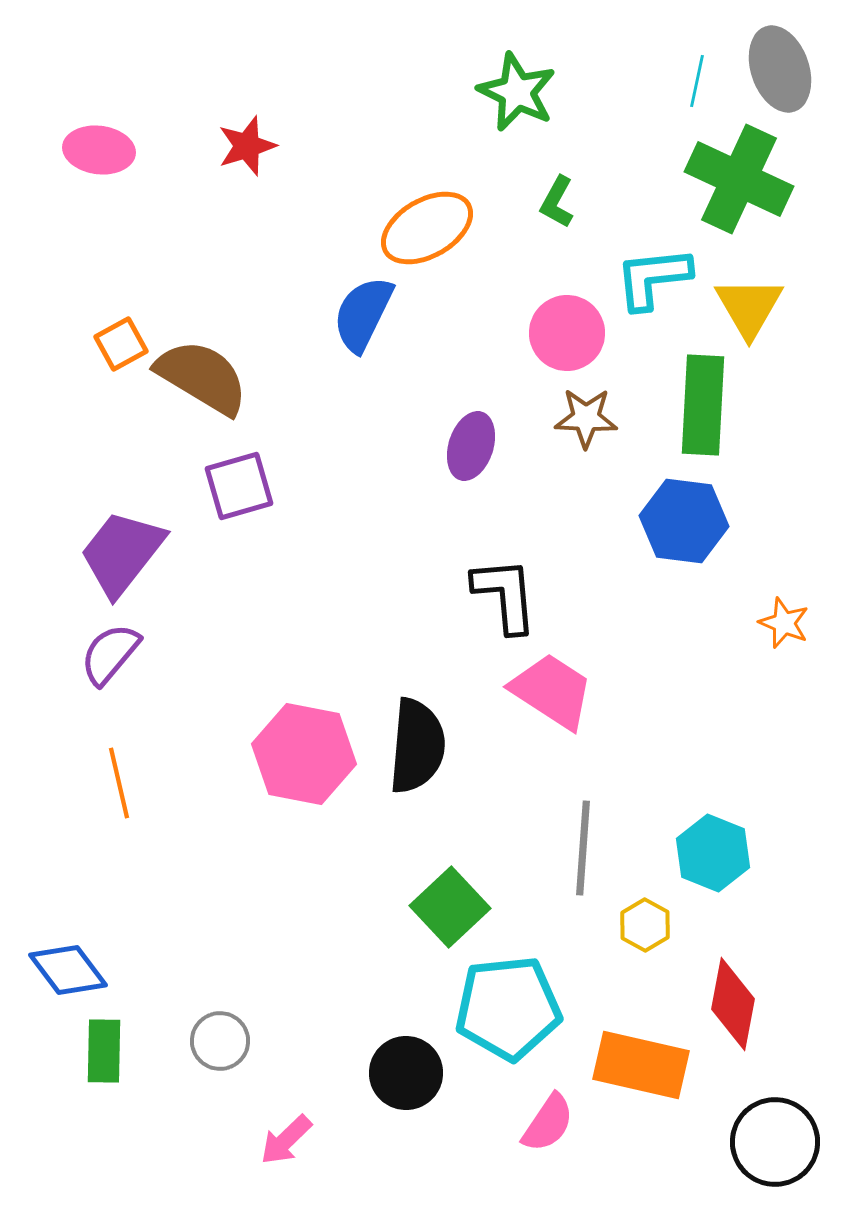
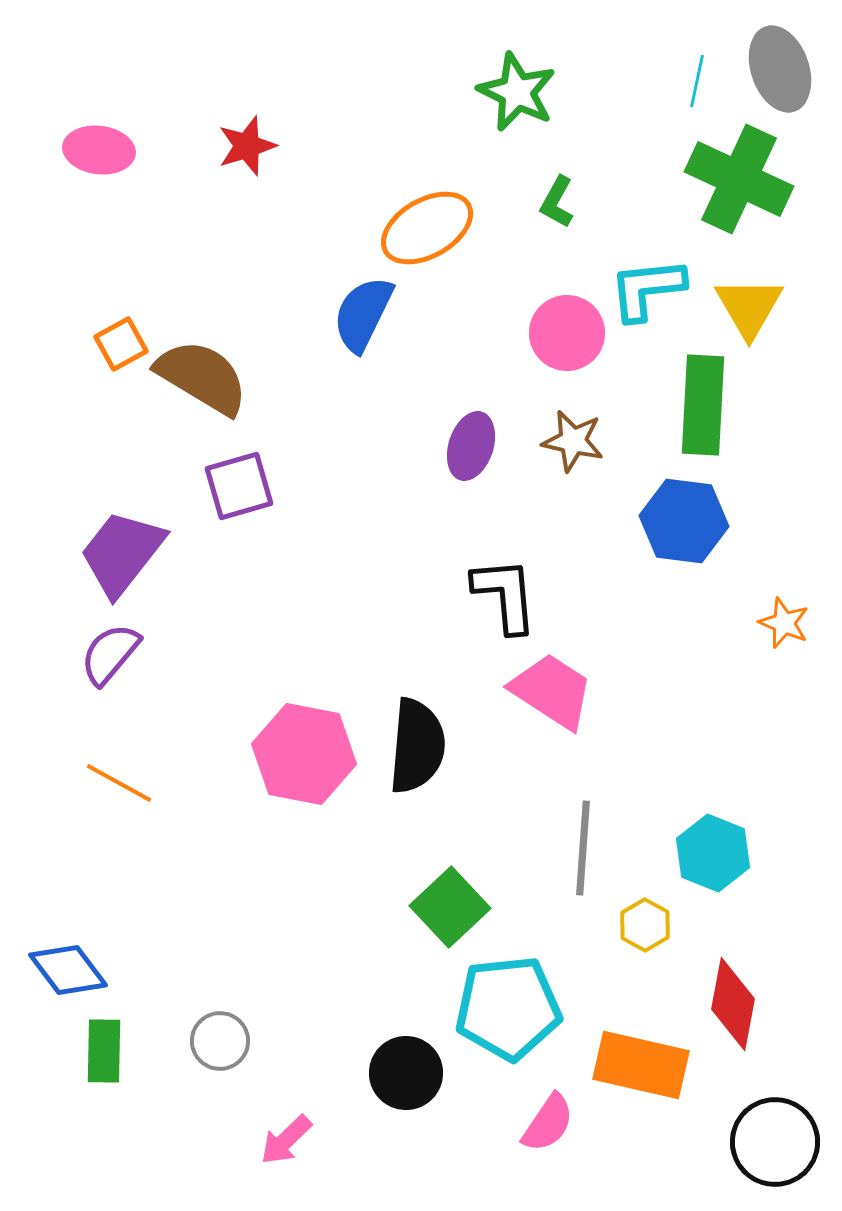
cyan L-shape at (653, 278): moved 6 px left, 11 px down
brown star at (586, 418): moved 13 px left, 23 px down; rotated 10 degrees clockwise
orange line at (119, 783): rotated 48 degrees counterclockwise
